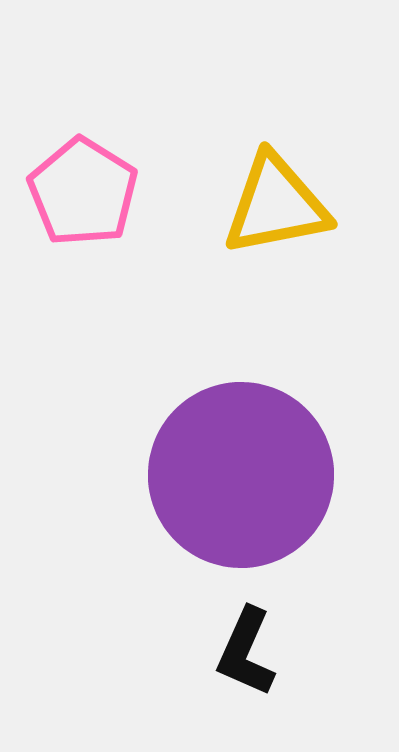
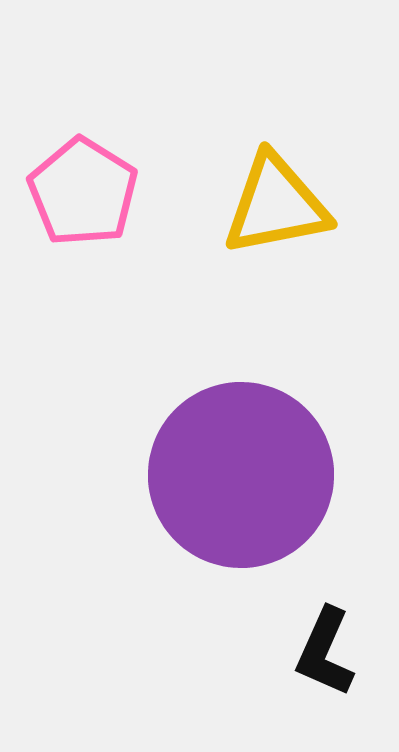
black L-shape: moved 79 px right
